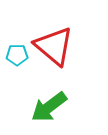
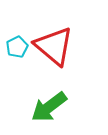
cyan pentagon: moved 8 px up; rotated 25 degrees counterclockwise
